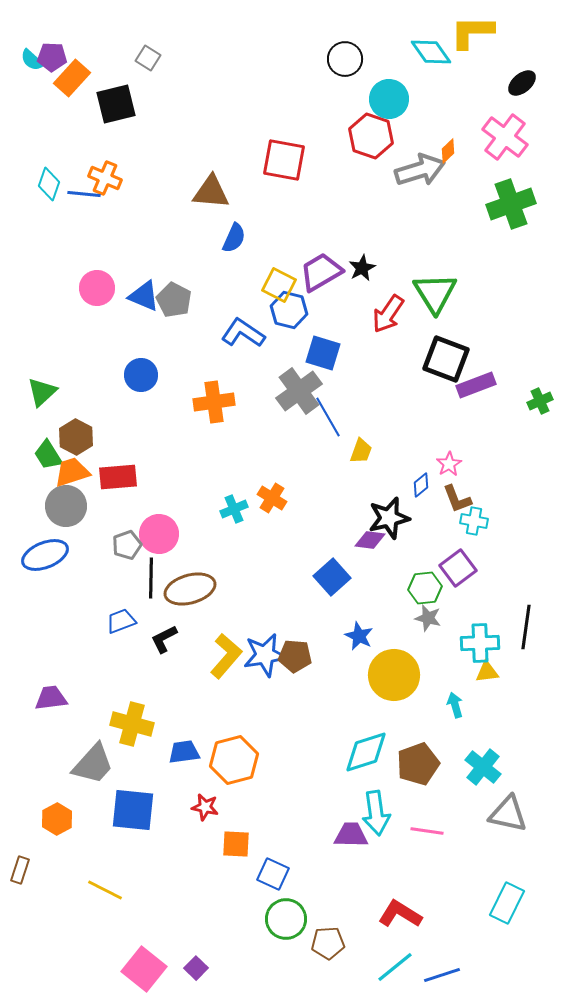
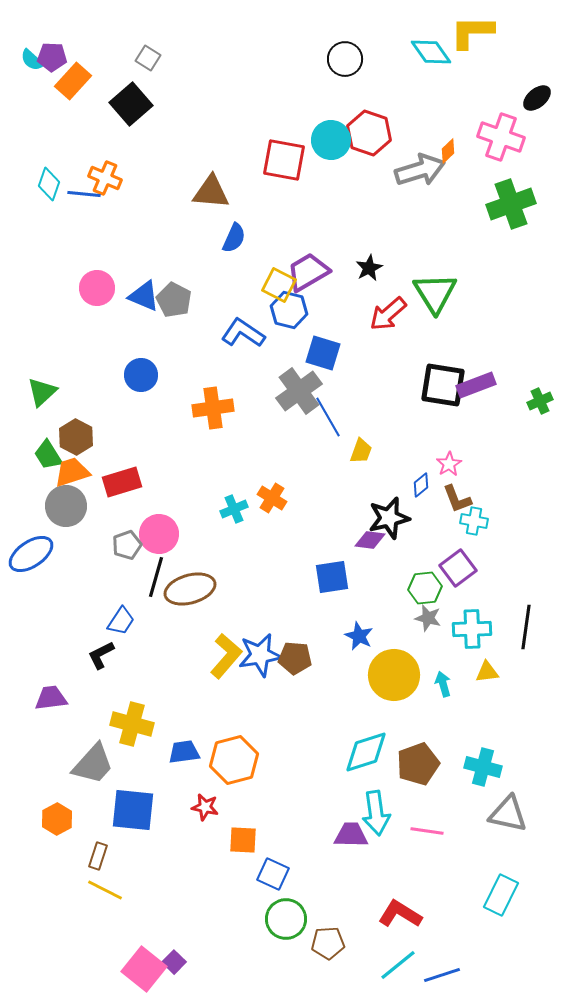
orange rectangle at (72, 78): moved 1 px right, 3 px down
black ellipse at (522, 83): moved 15 px right, 15 px down
cyan circle at (389, 99): moved 58 px left, 41 px down
black square at (116, 104): moved 15 px right; rotated 27 degrees counterclockwise
red hexagon at (371, 136): moved 2 px left, 3 px up
pink cross at (505, 137): moved 4 px left; rotated 18 degrees counterclockwise
black star at (362, 268): moved 7 px right
purple trapezoid at (321, 272): moved 13 px left
red arrow at (388, 314): rotated 15 degrees clockwise
black square at (446, 359): moved 3 px left, 26 px down; rotated 12 degrees counterclockwise
orange cross at (214, 402): moved 1 px left, 6 px down
red rectangle at (118, 477): moved 4 px right, 5 px down; rotated 12 degrees counterclockwise
blue ellipse at (45, 555): moved 14 px left, 1 px up; rotated 12 degrees counterclockwise
blue square at (332, 577): rotated 33 degrees clockwise
black line at (151, 578): moved 5 px right, 1 px up; rotated 15 degrees clockwise
blue trapezoid at (121, 621): rotated 144 degrees clockwise
black L-shape at (164, 639): moved 63 px left, 16 px down
cyan cross at (480, 643): moved 8 px left, 14 px up
blue star at (265, 655): moved 5 px left
brown pentagon at (295, 656): moved 2 px down
cyan arrow at (455, 705): moved 12 px left, 21 px up
cyan cross at (483, 767): rotated 24 degrees counterclockwise
orange square at (236, 844): moved 7 px right, 4 px up
brown rectangle at (20, 870): moved 78 px right, 14 px up
cyan rectangle at (507, 903): moved 6 px left, 8 px up
cyan line at (395, 967): moved 3 px right, 2 px up
purple square at (196, 968): moved 22 px left, 6 px up
